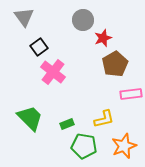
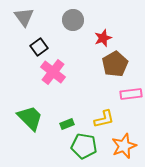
gray circle: moved 10 px left
